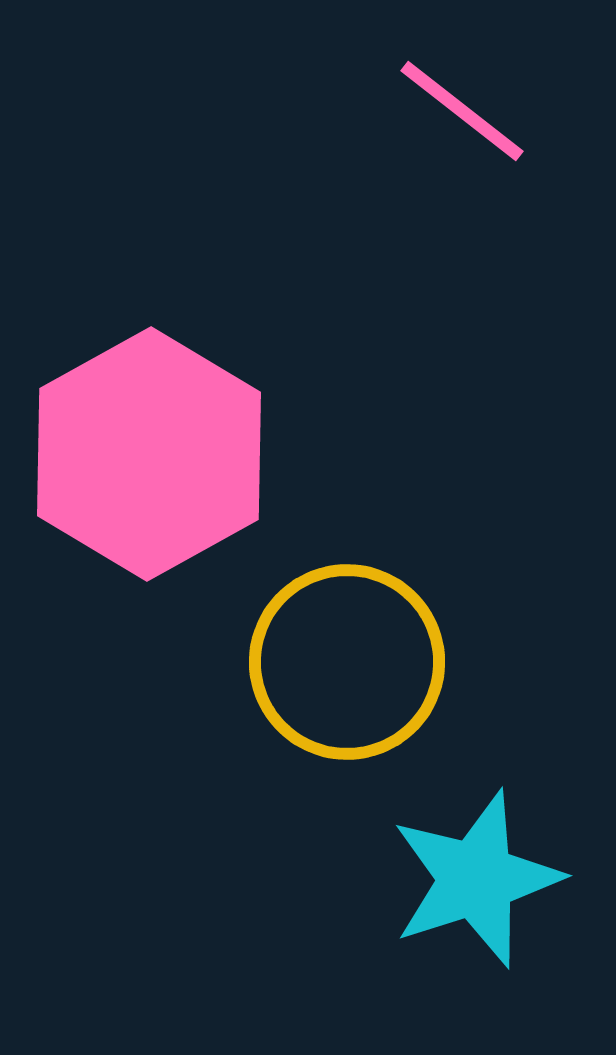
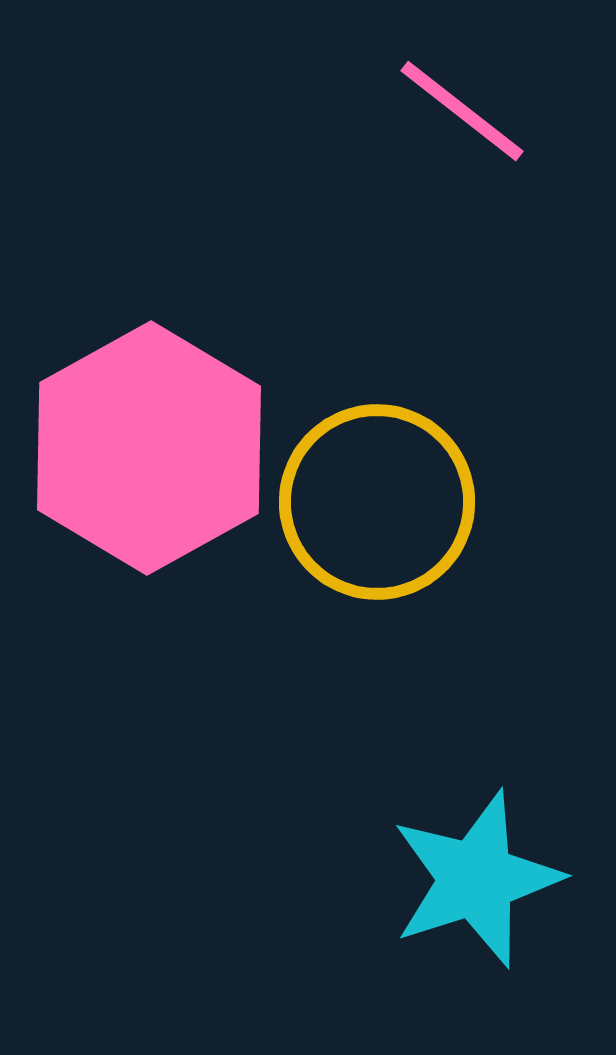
pink hexagon: moved 6 px up
yellow circle: moved 30 px right, 160 px up
